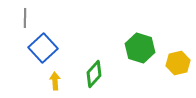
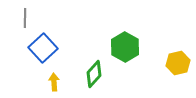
green hexagon: moved 15 px left, 1 px up; rotated 12 degrees clockwise
yellow arrow: moved 1 px left, 1 px down
